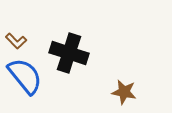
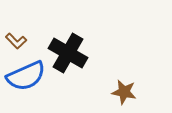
black cross: moved 1 px left; rotated 12 degrees clockwise
blue semicircle: moved 1 px right; rotated 105 degrees clockwise
